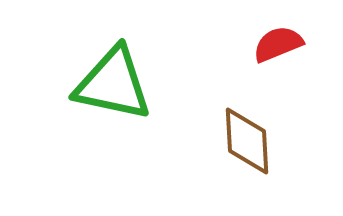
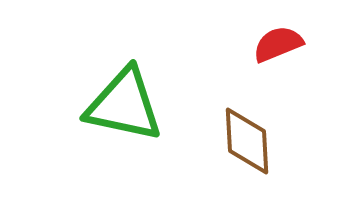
green triangle: moved 11 px right, 21 px down
